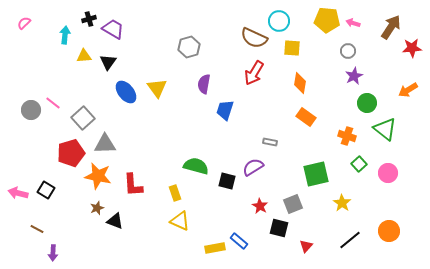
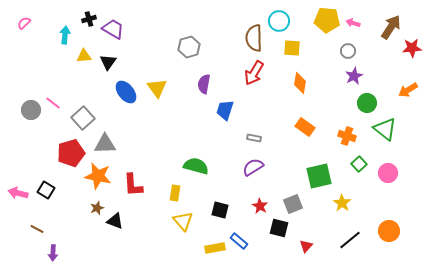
brown semicircle at (254, 38): rotated 64 degrees clockwise
orange rectangle at (306, 117): moved 1 px left, 10 px down
gray rectangle at (270, 142): moved 16 px left, 4 px up
green square at (316, 174): moved 3 px right, 2 px down
black square at (227, 181): moved 7 px left, 29 px down
yellow rectangle at (175, 193): rotated 28 degrees clockwise
yellow triangle at (180, 221): moved 3 px right; rotated 25 degrees clockwise
